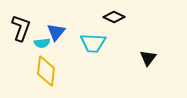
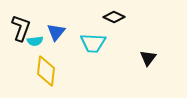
cyan semicircle: moved 7 px left, 2 px up
